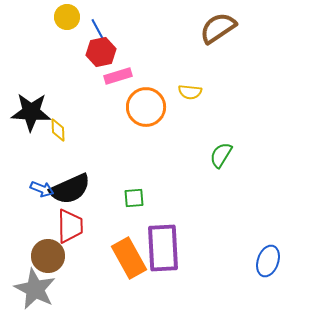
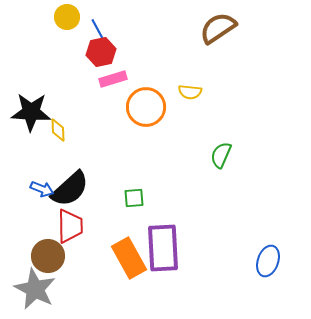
pink rectangle: moved 5 px left, 3 px down
green semicircle: rotated 8 degrees counterclockwise
black semicircle: rotated 18 degrees counterclockwise
